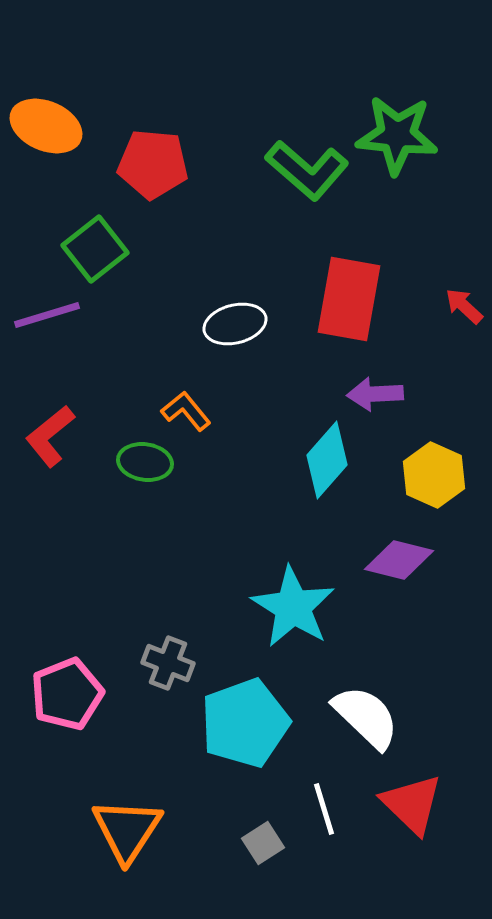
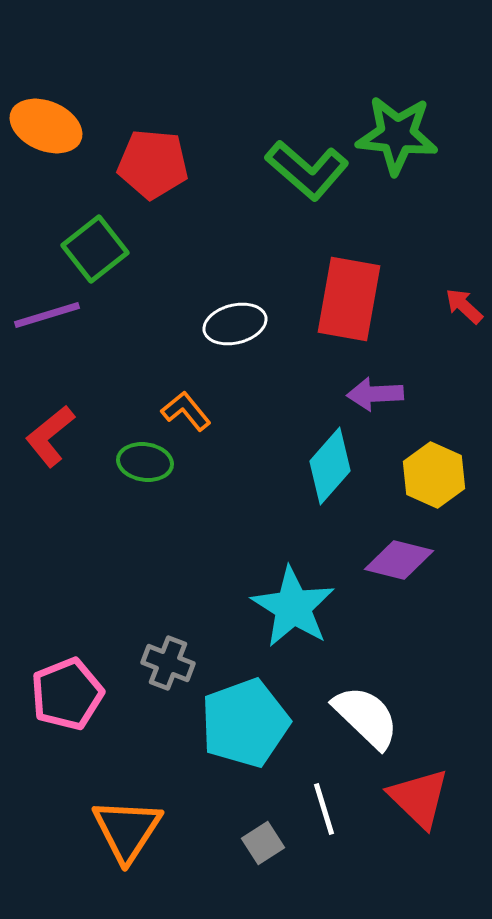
cyan diamond: moved 3 px right, 6 px down
red triangle: moved 7 px right, 6 px up
